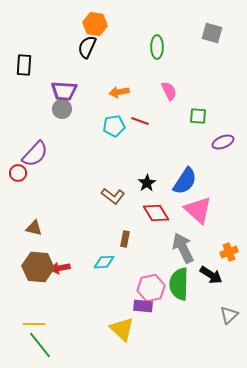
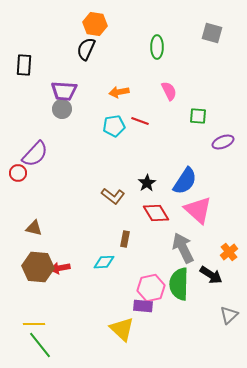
black semicircle: moved 1 px left, 2 px down
orange cross: rotated 18 degrees counterclockwise
